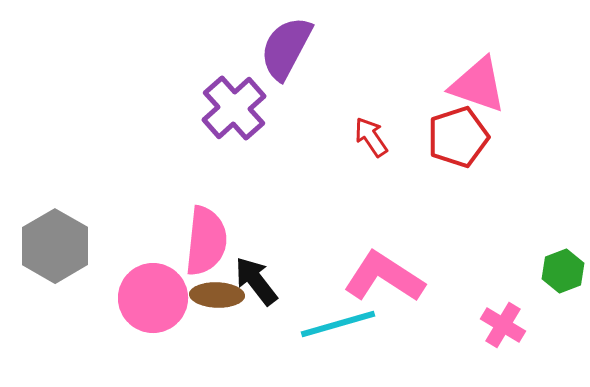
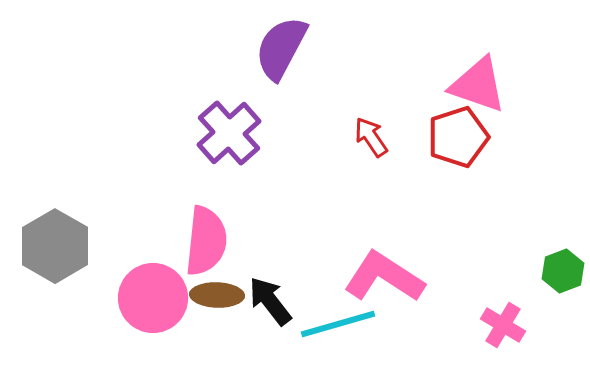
purple semicircle: moved 5 px left
purple cross: moved 5 px left, 25 px down
black arrow: moved 14 px right, 20 px down
